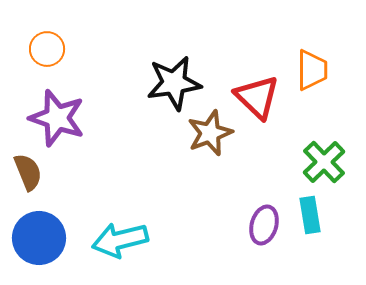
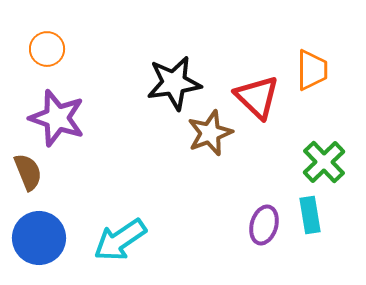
cyan arrow: rotated 20 degrees counterclockwise
